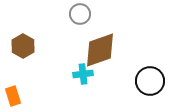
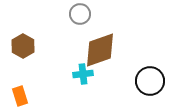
orange rectangle: moved 7 px right
